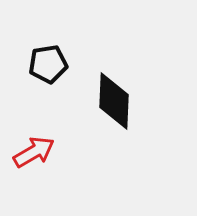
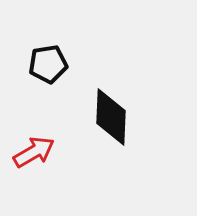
black diamond: moved 3 px left, 16 px down
